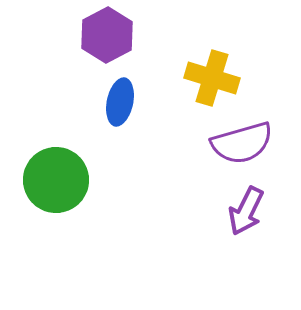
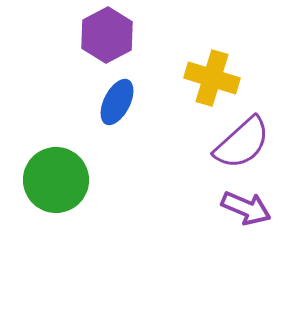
blue ellipse: moved 3 px left; rotated 15 degrees clockwise
purple semicircle: rotated 26 degrees counterclockwise
purple arrow: moved 3 px up; rotated 93 degrees counterclockwise
